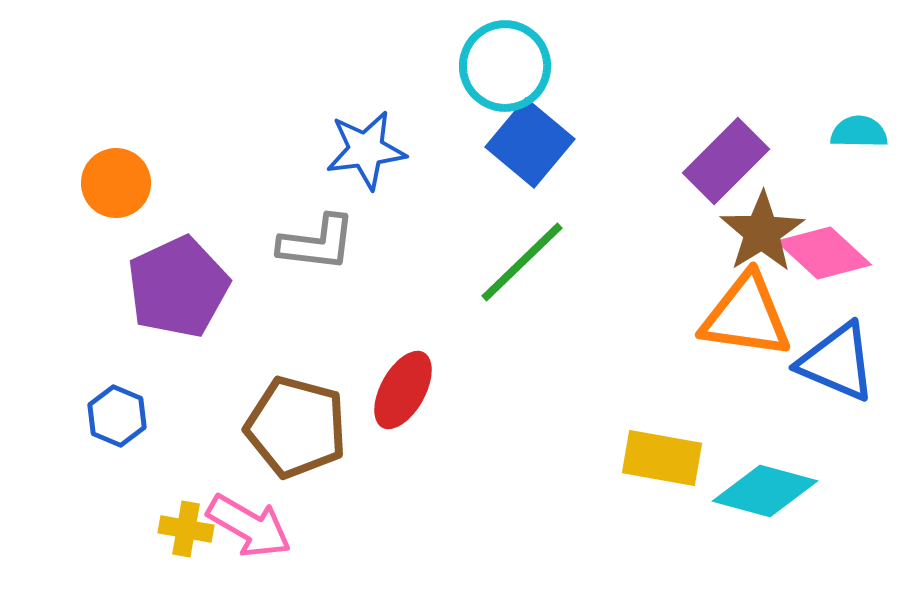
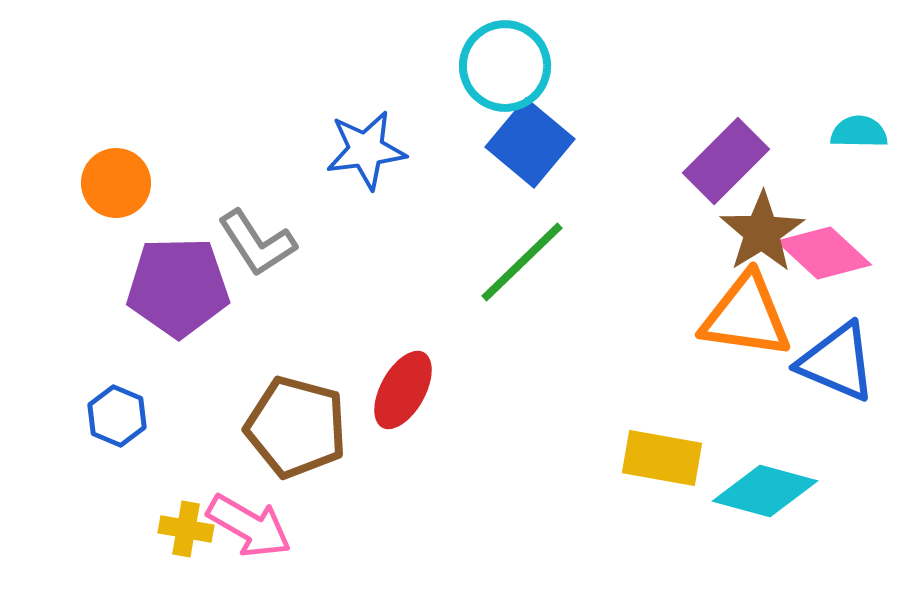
gray L-shape: moved 60 px left; rotated 50 degrees clockwise
purple pentagon: rotated 24 degrees clockwise
